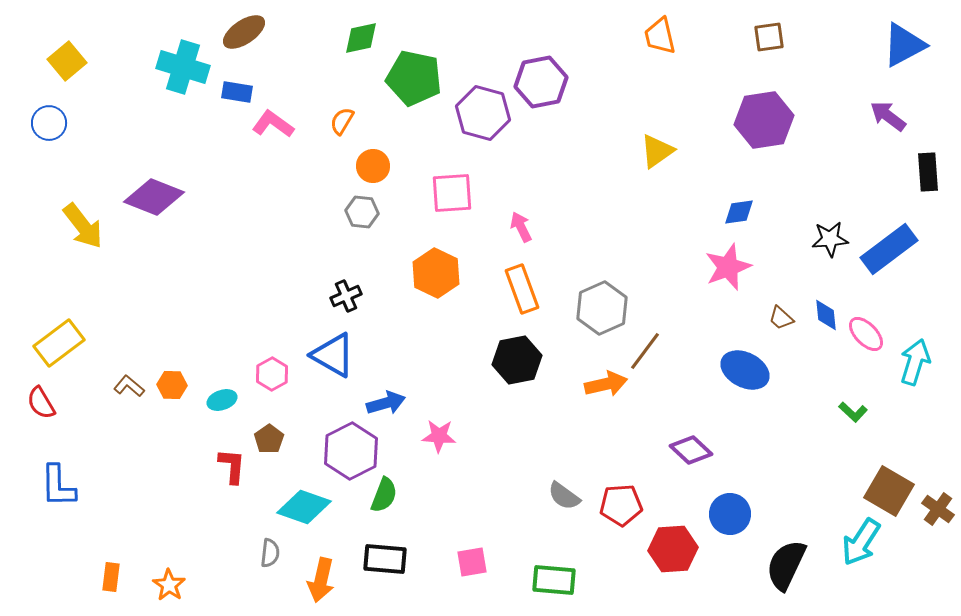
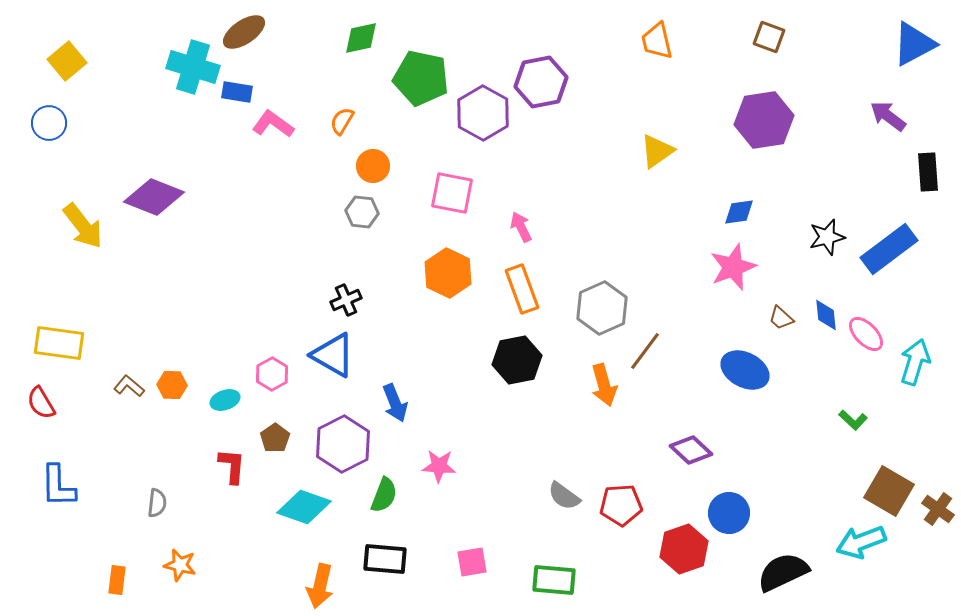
orange trapezoid at (660, 36): moved 3 px left, 5 px down
brown square at (769, 37): rotated 28 degrees clockwise
blue triangle at (904, 45): moved 10 px right, 1 px up
cyan cross at (183, 67): moved 10 px right
green pentagon at (414, 78): moved 7 px right
purple hexagon at (483, 113): rotated 14 degrees clockwise
pink square at (452, 193): rotated 15 degrees clockwise
black star at (830, 239): moved 3 px left, 2 px up; rotated 9 degrees counterclockwise
pink star at (728, 267): moved 5 px right
orange hexagon at (436, 273): moved 12 px right
black cross at (346, 296): moved 4 px down
yellow rectangle at (59, 343): rotated 45 degrees clockwise
orange arrow at (606, 384): moved 2 px left, 1 px down; rotated 87 degrees clockwise
cyan ellipse at (222, 400): moved 3 px right
blue arrow at (386, 403): moved 9 px right; rotated 84 degrees clockwise
green L-shape at (853, 412): moved 8 px down
pink star at (439, 436): moved 30 px down
brown pentagon at (269, 439): moved 6 px right, 1 px up
purple hexagon at (351, 451): moved 8 px left, 7 px up
blue circle at (730, 514): moved 1 px left, 1 px up
cyan arrow at (861, 542): rotated 36 degrees clockwise
red hexagon at (673, 549): moved 11 px right; rotated 15 degrees counterclockwise
gray semicircle at (270, 553): moved 113 px left, 50 px up
black semicircle at (786, 565): moved 3 px left, 7 px down; rotated 40 degrees clockwise
orange rectangle at (111, 577): moved 6 px right, 3 px down
orange arrow at (321, 580): moved 1 px left, 6 px down
orange star at (169, 585): moved 11 px right, 20 px up; rotated 20 degrees counterclockwise
